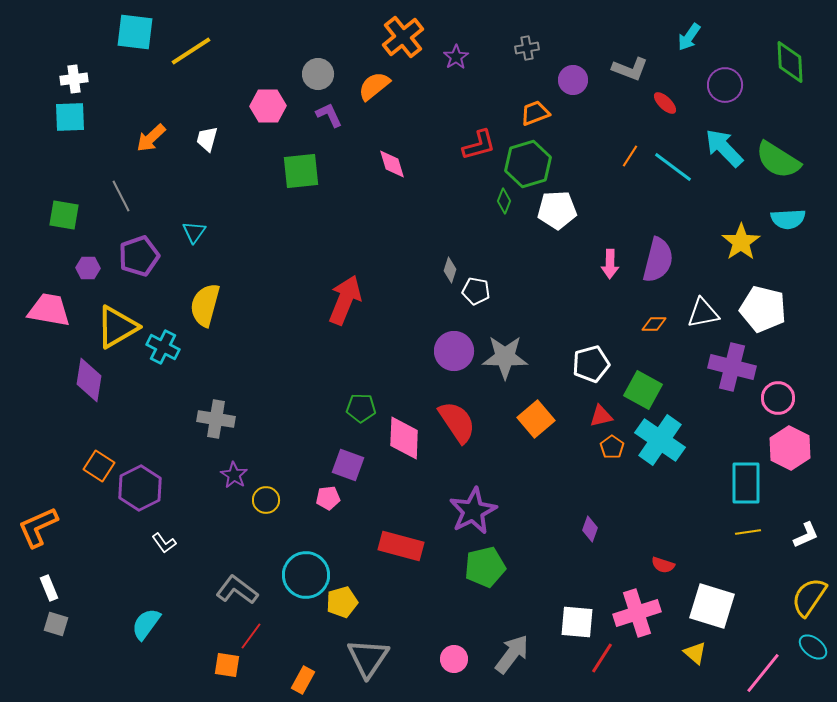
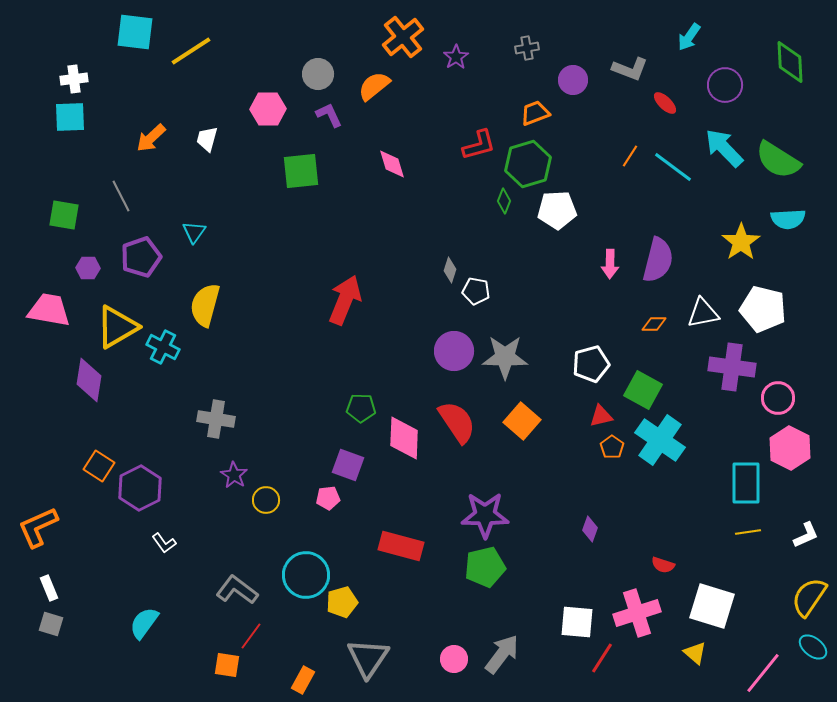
pink hexagon at (268, 106): moved 3 px down
purple pentagon at (139, 256): moved 2 px right, 1 px down
purple cross at (732, 367): rotated 6 degrees counterclockwise
orange square at (536, 419): moved 14 px left, 2 px down; rotated 9 degrees counterclockwise
purple star at (473, 511): moved 12 px right, 4 px down; rotated 27 degrees clockwise
gray square at (56, 624): moved 5 px left
cyan semicircle at (146, 624): moved 2 px left, 1 px up
gray arrow at (512, 654): moved 10 px left
